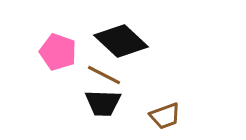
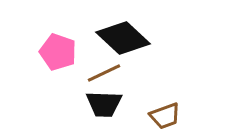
black diamond: moved 2 px right, 3 px up
brown line: moved 2 px up; rotated 52 degrees counterclockwise
black trapezoid: moved 1 px right, 1 px down
